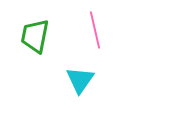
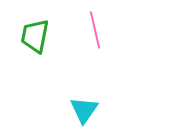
cyan triangle: moved 4 px right, 30 px down
